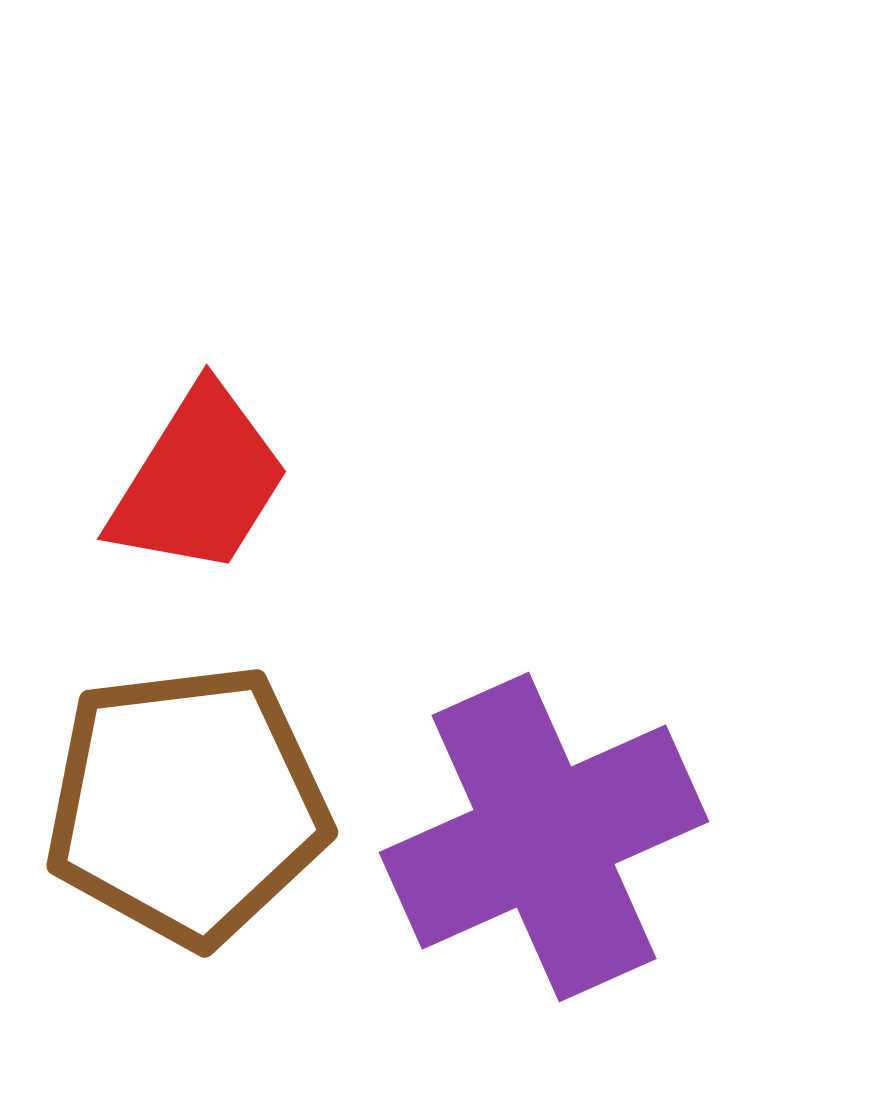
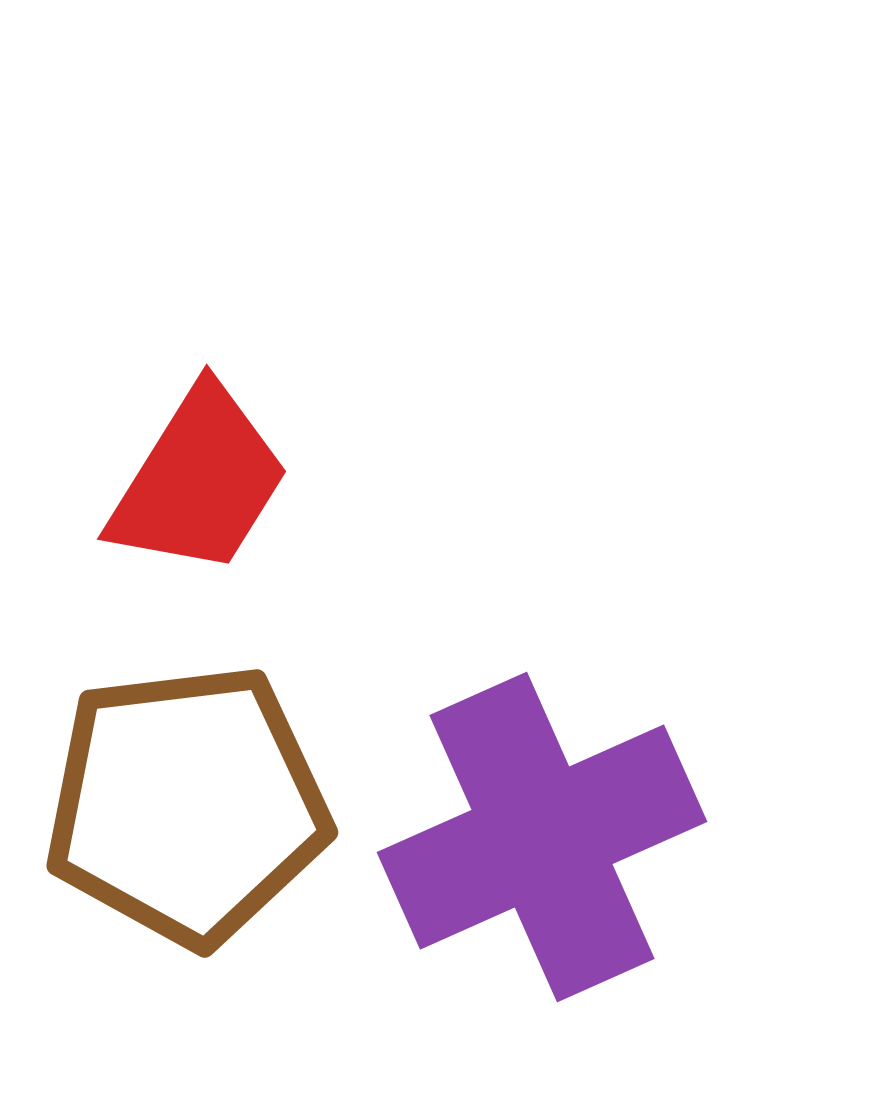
purple cross: moved 2 px left
